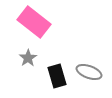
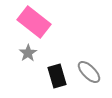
gray star: moved 5 px up
gray ellipse: rotated 25 degrees clockwise
